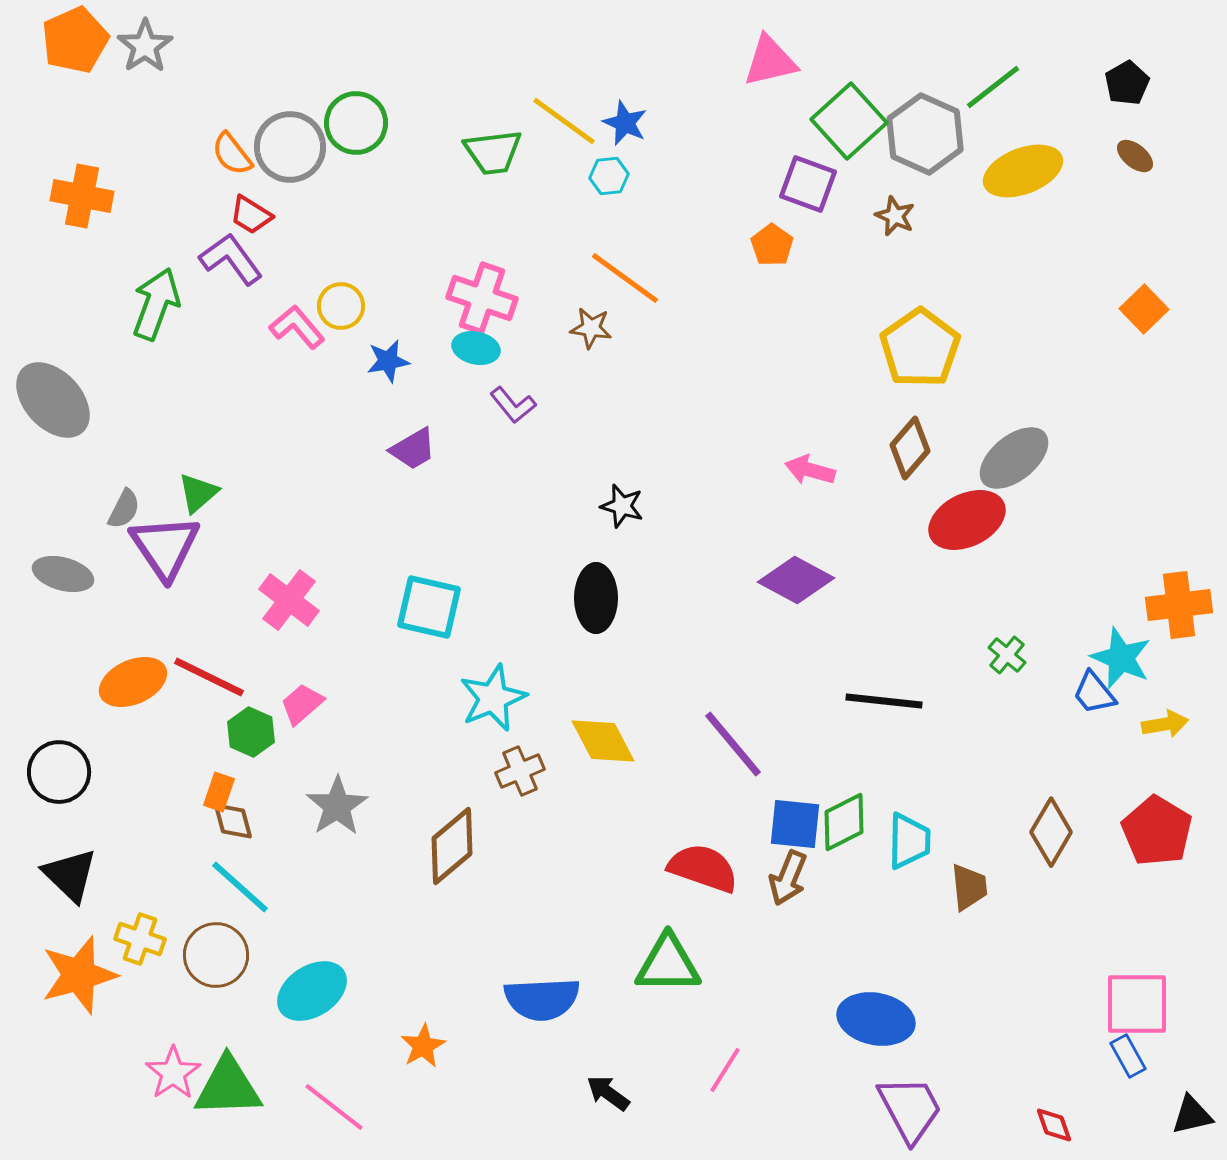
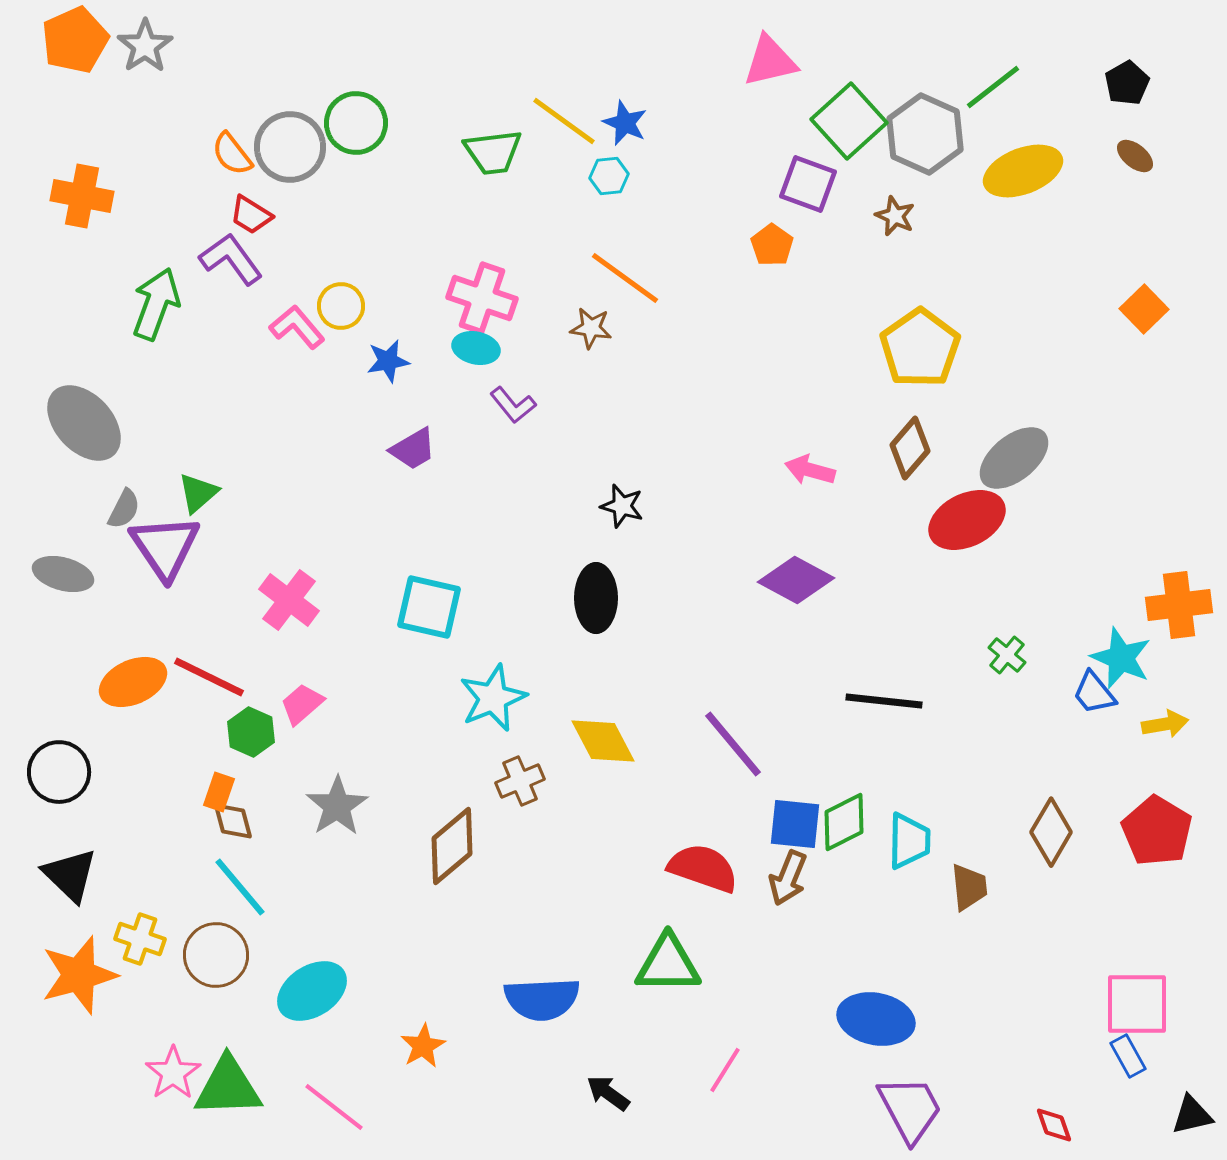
gray ellipse at (53, 400): moved 31 px right, 23 px down
brown cross at (520, 771): moved 10 px down
cyan line at (240, 887): rotated 8 degrees clockwise
